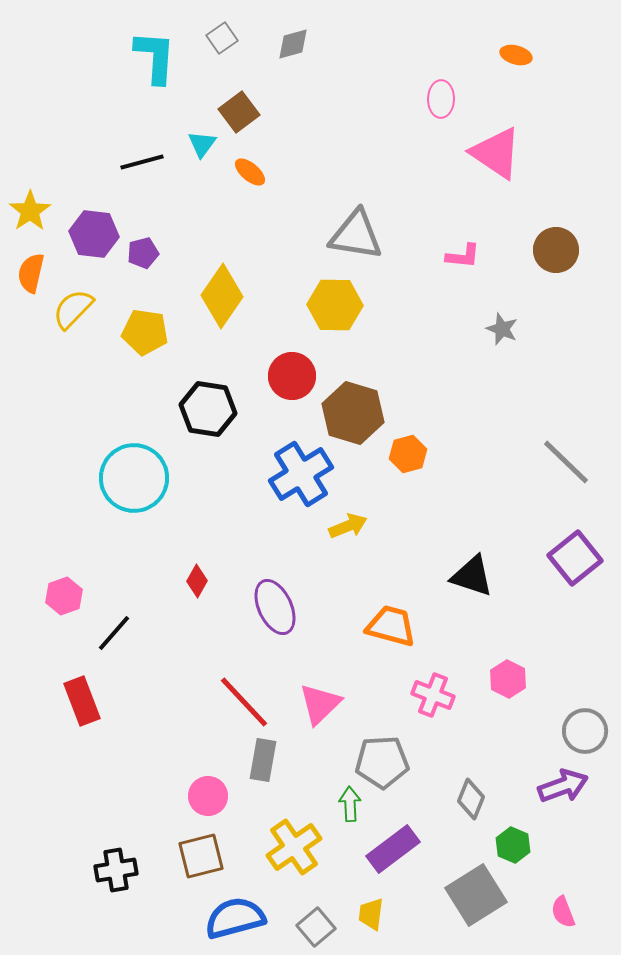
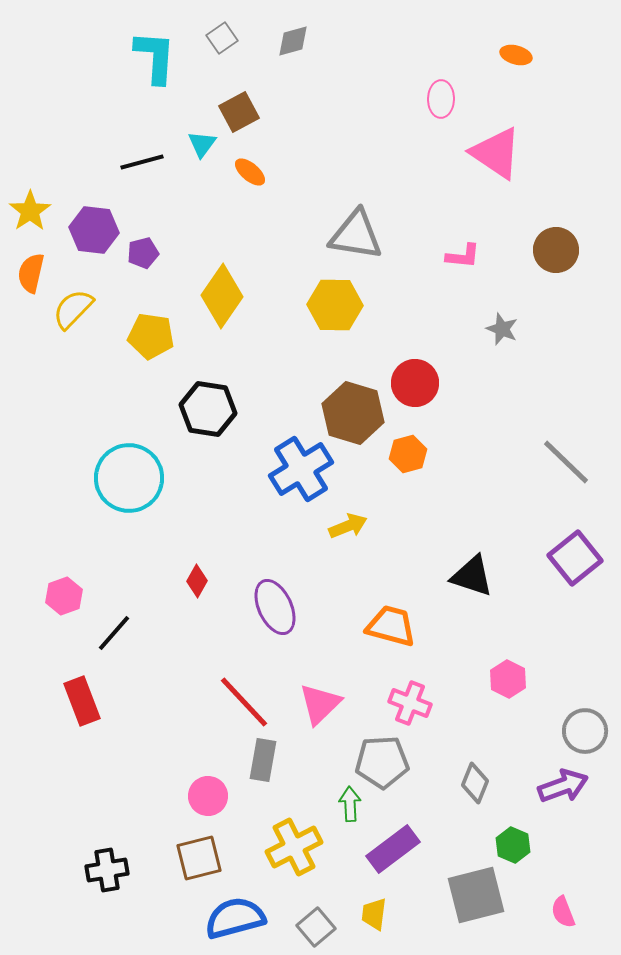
gray diamond at (293, 44): moved 3 px up
brown square at (239, 112): rotated 9 degrees clockwise
purple hexagon at (94, 234): moved 4 px up
yellow pentagon at (145, 332): moved 6 px right, 4 px down
red circle at (292, 376): moved 123 px right, 7 px down
blue cross at (301, 474): moved 5 px up
cyan circle at (134, 478): moved 5 px left
pink cross at (433, 695): moved 23 px left, 8 px down
gray diamond at (471, 799): moved 4 px right, 16 px up
yellow cross at (294, 847): rotated 8 degrees clockwise
brown square at (201, 856): moved 2 px left, 2 px down
black cross at (116, 870): moved 9 px left
gray square at (476, 895): rotated 18 degrees clockwise
yellow trapezoid at (371, 914): moved 3 px right
